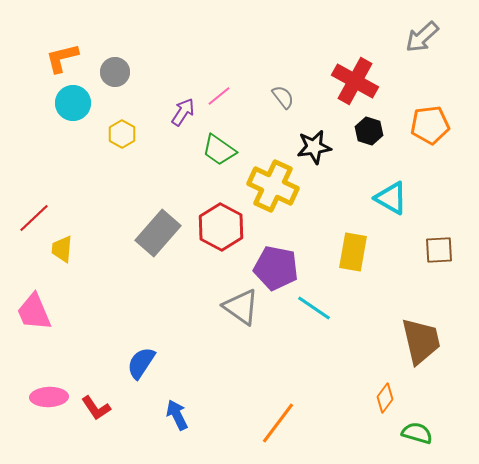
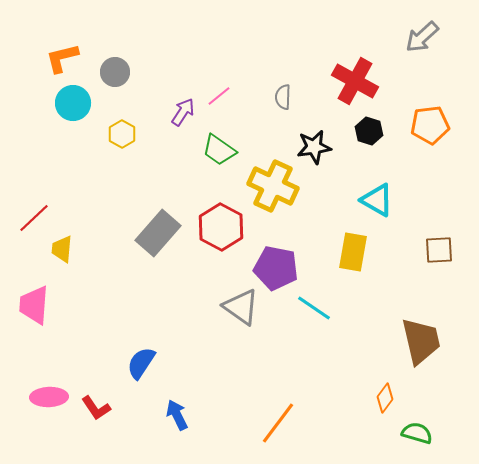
gray semicircle: rotated 140 degrees counterclockwise
cyan triangle: moved 14 px left, 2 px down
pink trapezoid: moved 7 px up; rotated 27 degrees clockwise
